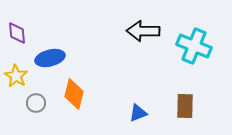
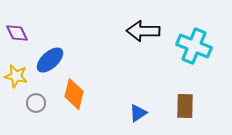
purple diamond: rotated 20 degrees counterclockwise
blue ellipse: moved 2 px down; rotated 28 degrees counterclockwise
yellow star: rotated 20 degrees counterclockwise
blue triangle: rotated 12 degrees counterclockwise
